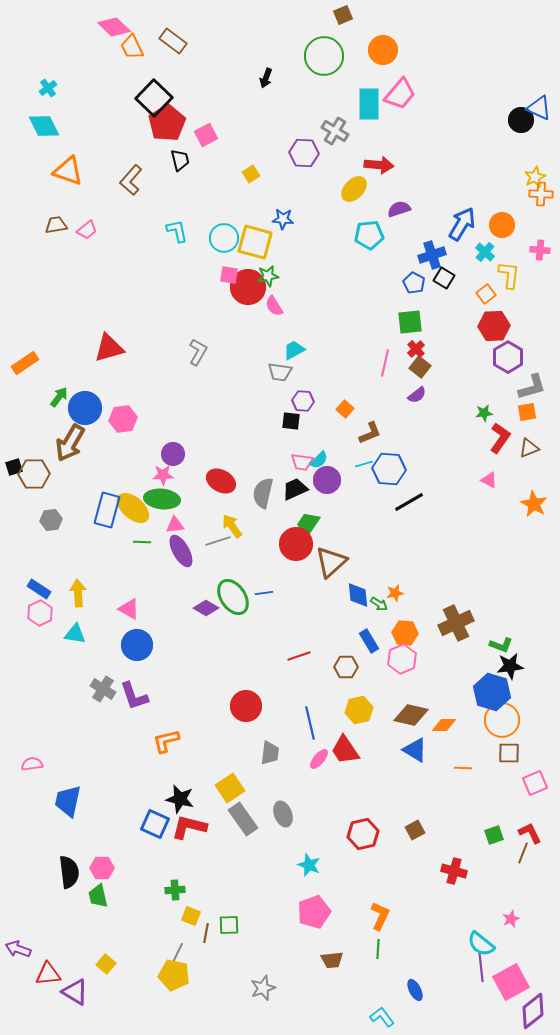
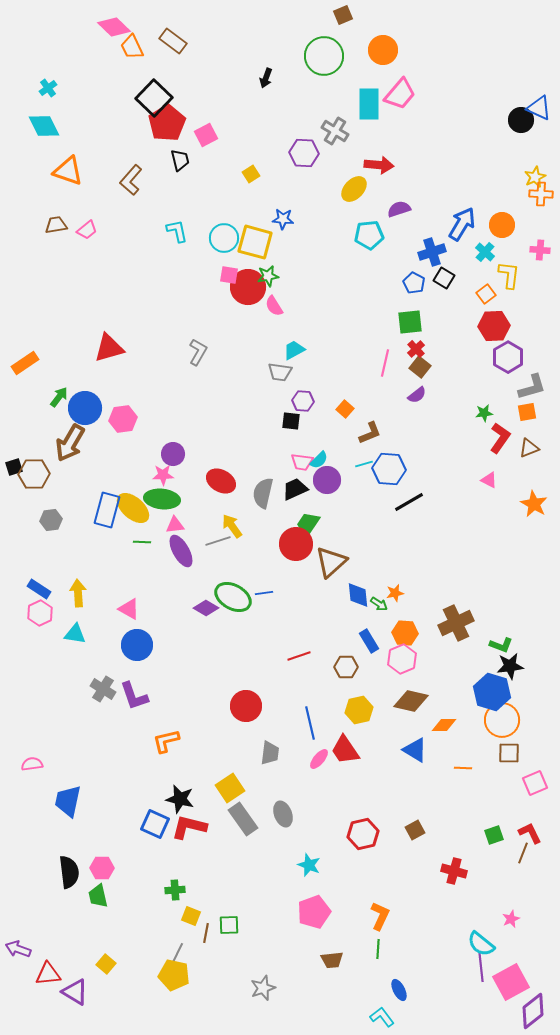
blue cross at (432, 255): moved 3 px up
green ellipse at (233, 597): rotated 27 degrees counterclockwise
brown diamond at (411, 715): moved 14 px up
blue ellipse at (415, 990): moved 16 px left
